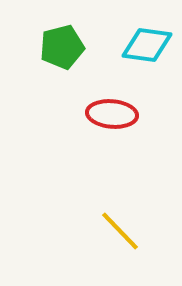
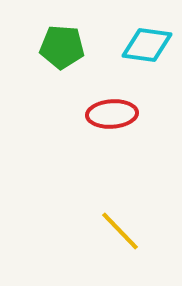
green pentagon: rotated 18 degrees clockwise
red ellipse: rotated 9 degrees counterclockwise
